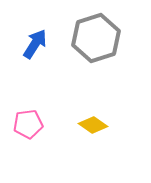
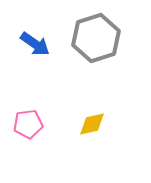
blue arrow: rotated 92 degrees clockwise
yellow diamond: moved 1 px left, 1 px up; rotated 48 degrees counterclockwise
